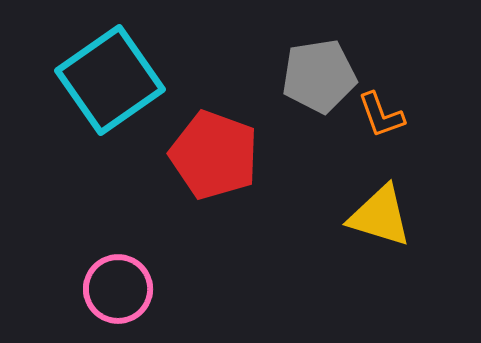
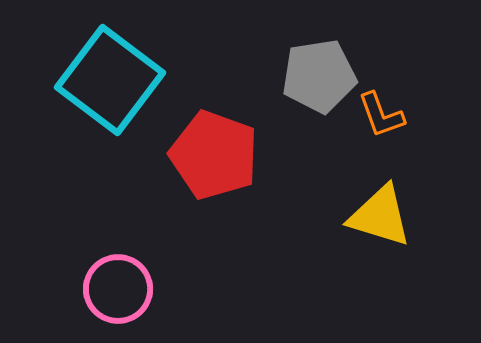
cyan square: rotated 18 degrees counterclockwise
